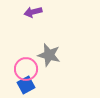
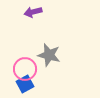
pink circle: moved 1 px left
blue square: moved 1 px left, 1 px up
